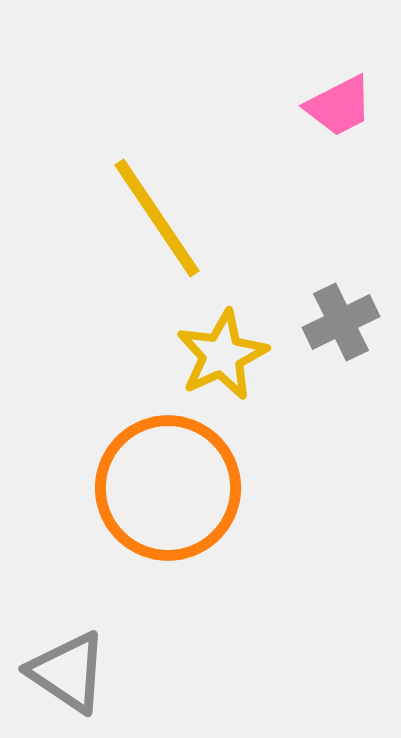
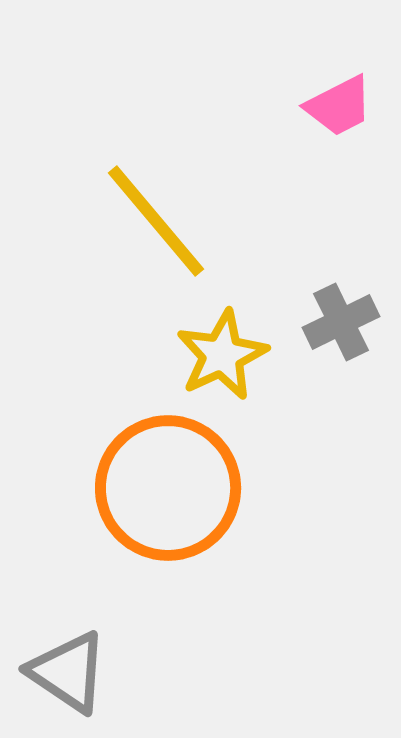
yellow line: moved 1 px left, 3 px down; rotated 6 degrees counterclockwise
